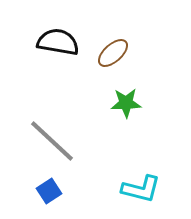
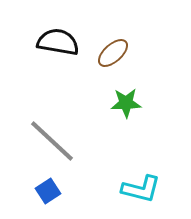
blue square: moved 1 px left
